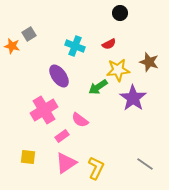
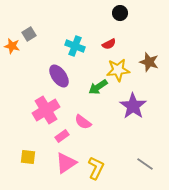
purple star: moved 8 px down
pink cross: moved 2 px right
pink semicircle: moved 3 px right, 2 px down
